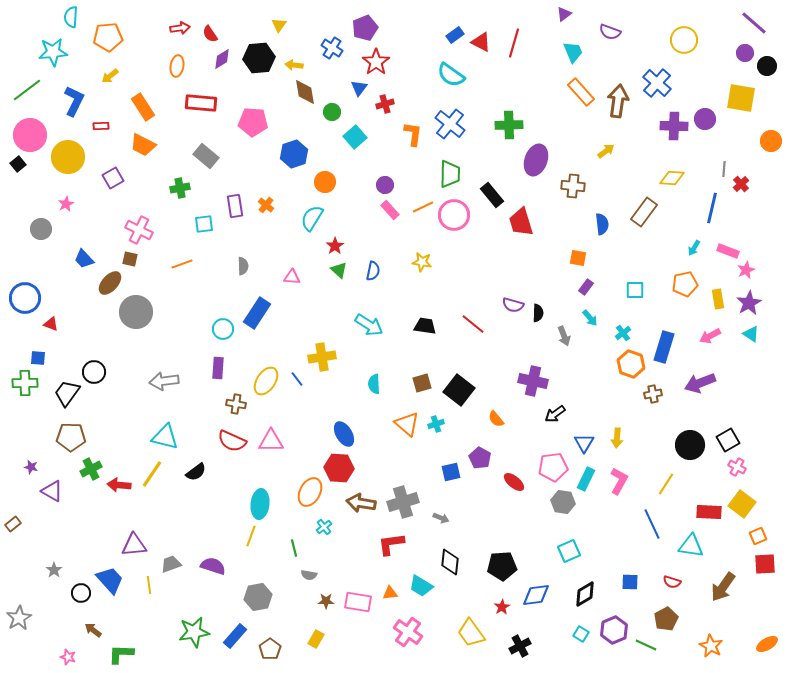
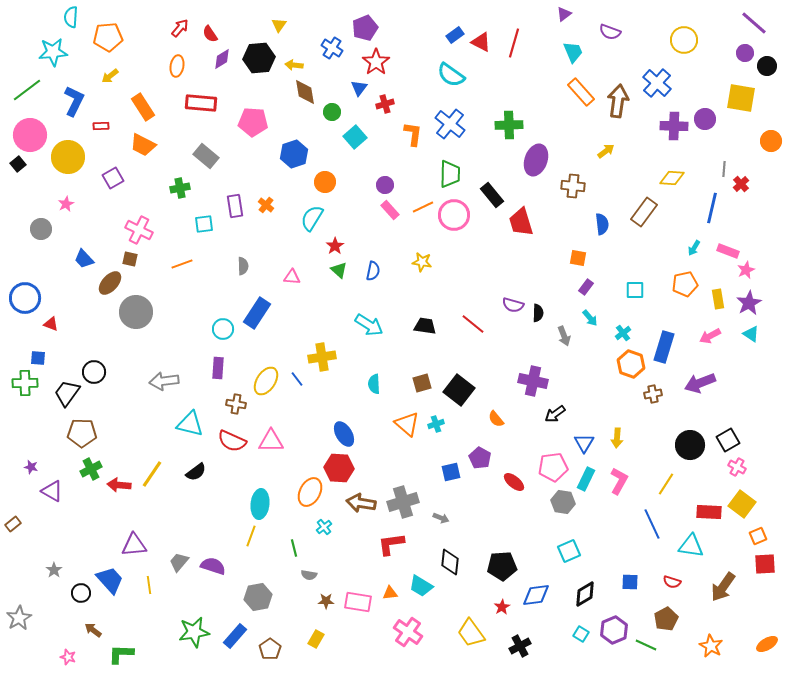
red arrow at (180, 28): rotated 42 degrees counterclockwise
brown pentagon at (71, 437): moved 11 px right, 4 px up
cyan triangle at (165, 437): moved 25 px right, 13 px up
gray trapezoid at (171, 564): moved 8 px right, 2 px up; rotated 30 degrees counterclockwise
